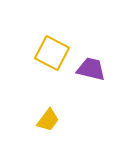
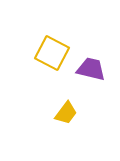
yellow trapezoid: moved 18 px right, 7 px up
